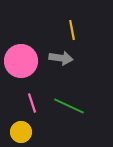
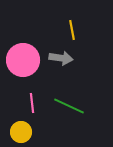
pink circle: moved 2 px right, 1 px up
pink line: rotated 12 degrees clockwise
